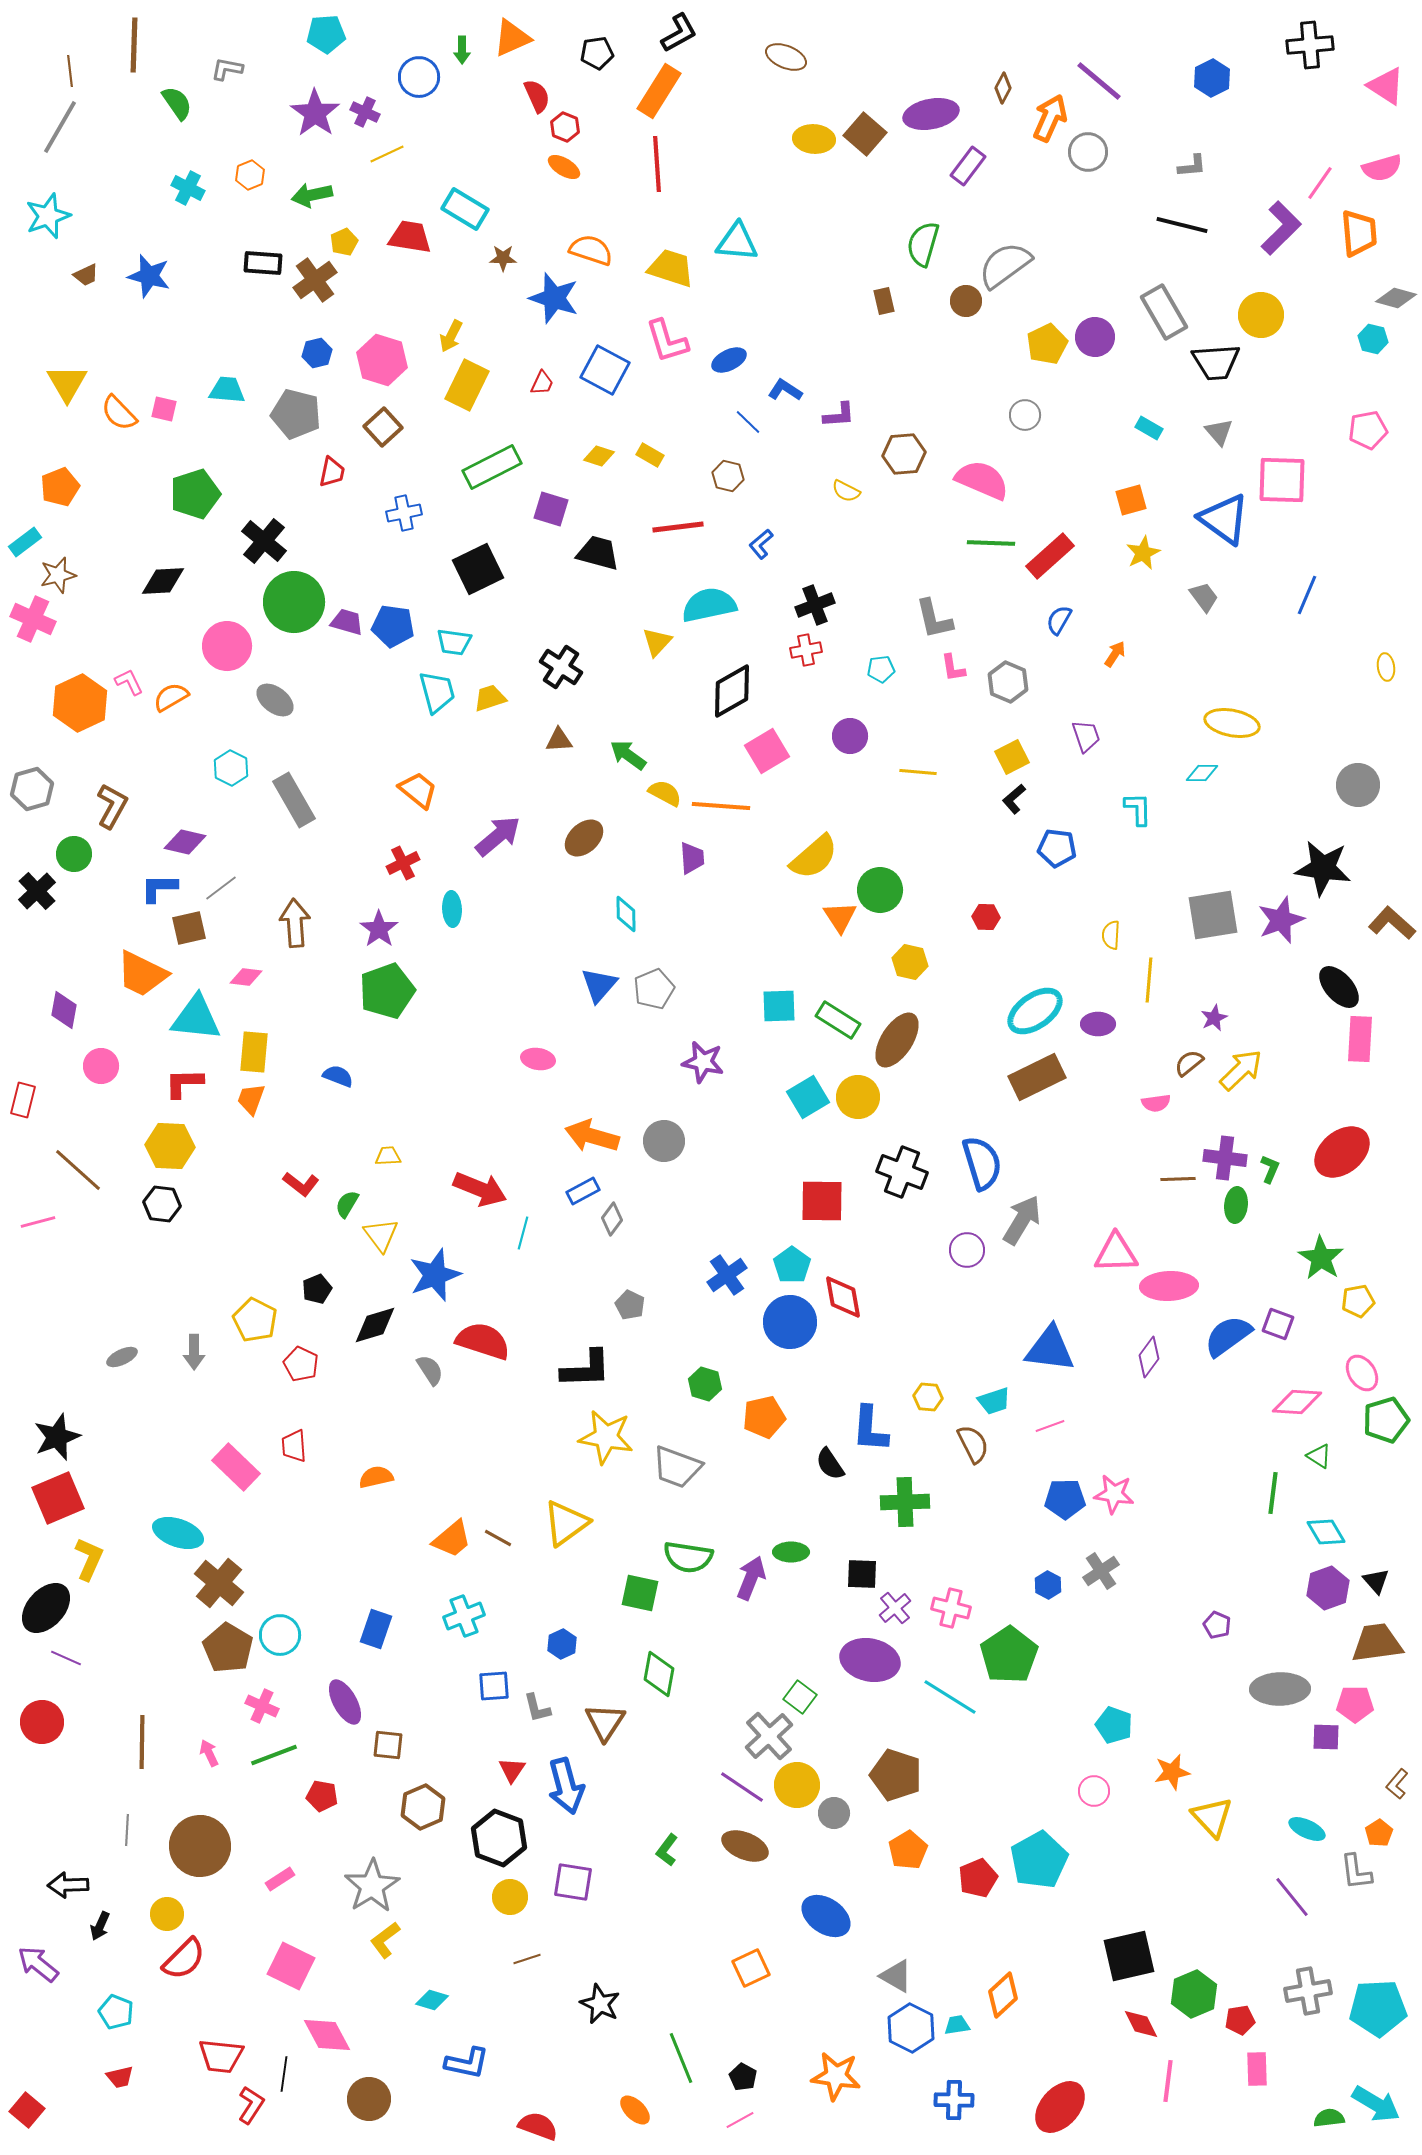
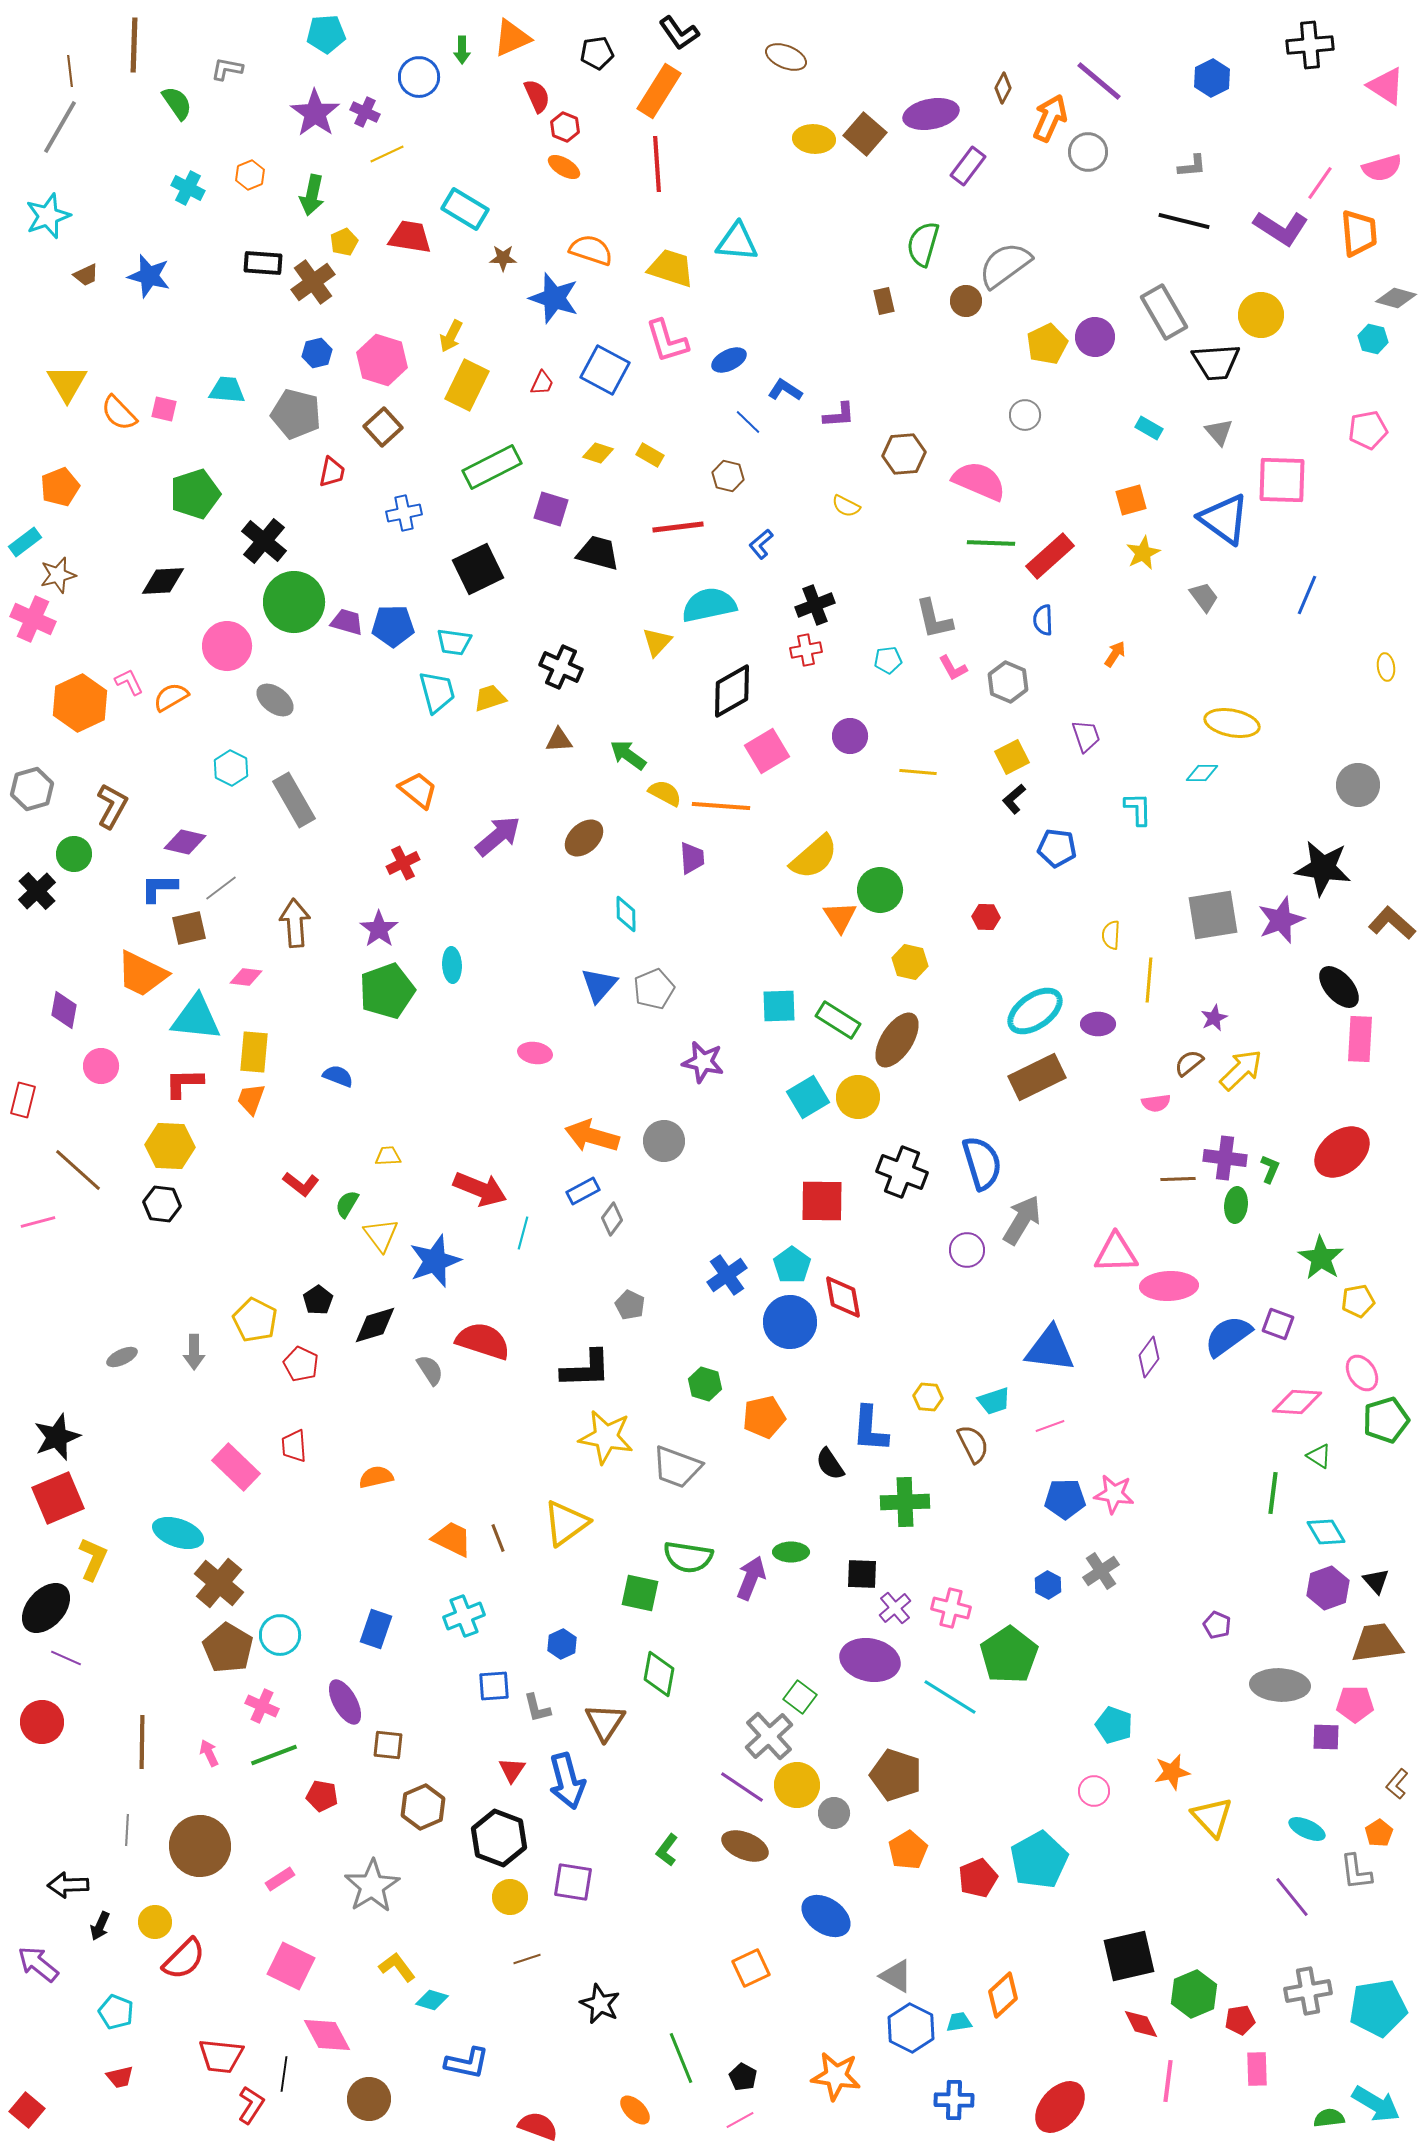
black L-shape at (679, 33): rotated 84 degrees clockwise
green arrow at (312, 195): rotated 66 degrees counterclockwise
black line at (1182, 225): moved 2 px right, 4 px up
purple L-shape at (1281, 228): rotated 78 degrees clockwise
brown cross at (315, 280): moved 2 px left, 2 px down
yellow diamond at (599, 456): moved 1 px left, 3 px up
pink semicircle at (982, 480): moved 3 px left, 1 px down
yellow semicircle at (846, 491): moved 15 px down
blue semicircle at (1059, 620): moved 16 px left; rotated 32 degrees counterclockwise
blue pentagon at (393, 626): rotated 9 degrees counterclockwise
black cross at (561, 667): rotated 9 degrees counterclockwise
pink L-shape at (953, 668): rotated 20 degrees counterclockwise
cyan pentagon at (881, 669): moved 7 px right, 9 px up
cyan ellipse at (452, 909): moved 56 px down
pink ellipse at (538, 1059): moved 3 px left, 6 px up
blue star at (435, 1275): moved 14 px up
black pentagon at (317, 1289): moved 1 px right, 11 px down; rotated 12 degrees counterclockwise
brown line at (498, 1538): rotated 40 degrees clockwise
orange trapezoid at (452, 1539): rotated 114 degrees counterclockwise
yellow L-shape at (89, 1559): moved 4 px right
gray ellipse at (1280, 1689): moved 4 px up; rotated 4 degrees clockwise
blue arrow at (566, 1786): moved 1 px right, 5 px up
yellow circle at (167, 1914): moved 12 px left, 8 px down
yellow L-shape at (385, 1940): moved 12 px right, 27 px down; rotated 90 degrees clockwise
cyan pentagon at (1378, 2008): rotated 6 degrees counterclockwise
cyan trapezoid at (957, 2025): moved 2 px right, 3 px up
